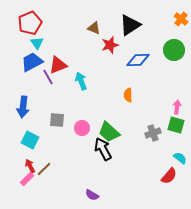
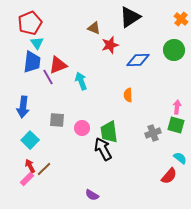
black triangle: moved 8 px up
blue trapezoid: rotated 125 degrees clockwise
green trapezoid: rotated 40 degrees clockwise
cyan square: rotated 18 degrees clockwise
